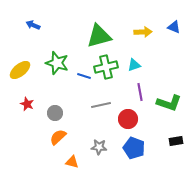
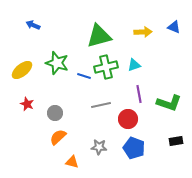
yellow ellipse: moved 2 px right
purple line: moved 1 px left, 2 px down
